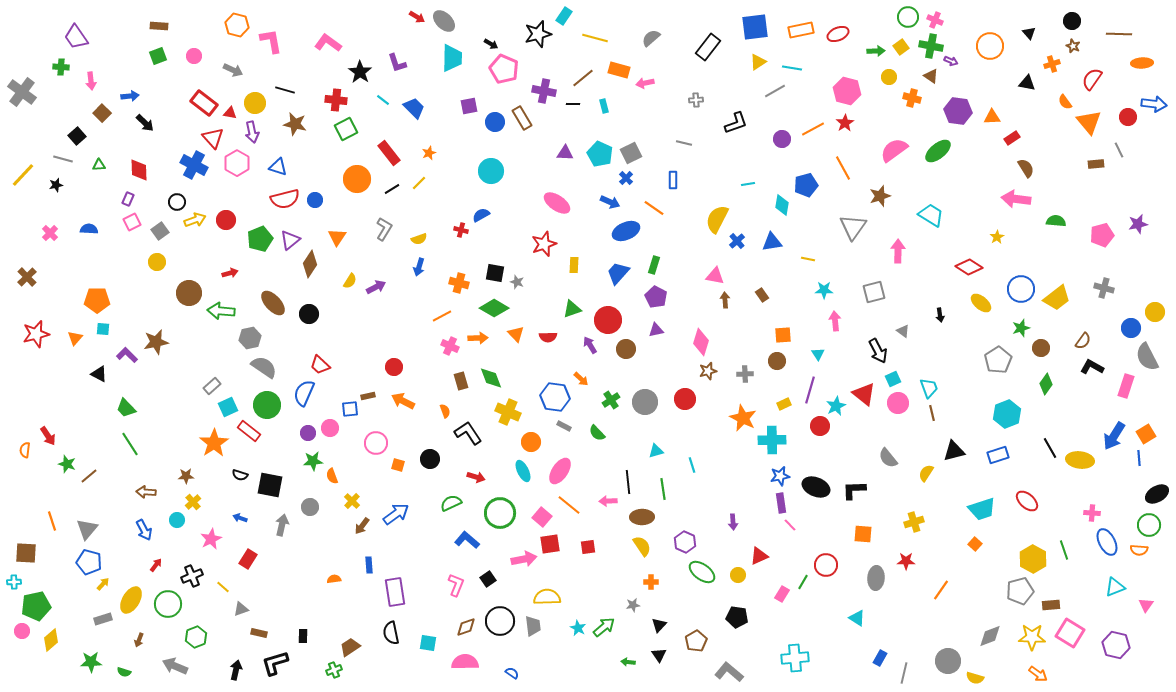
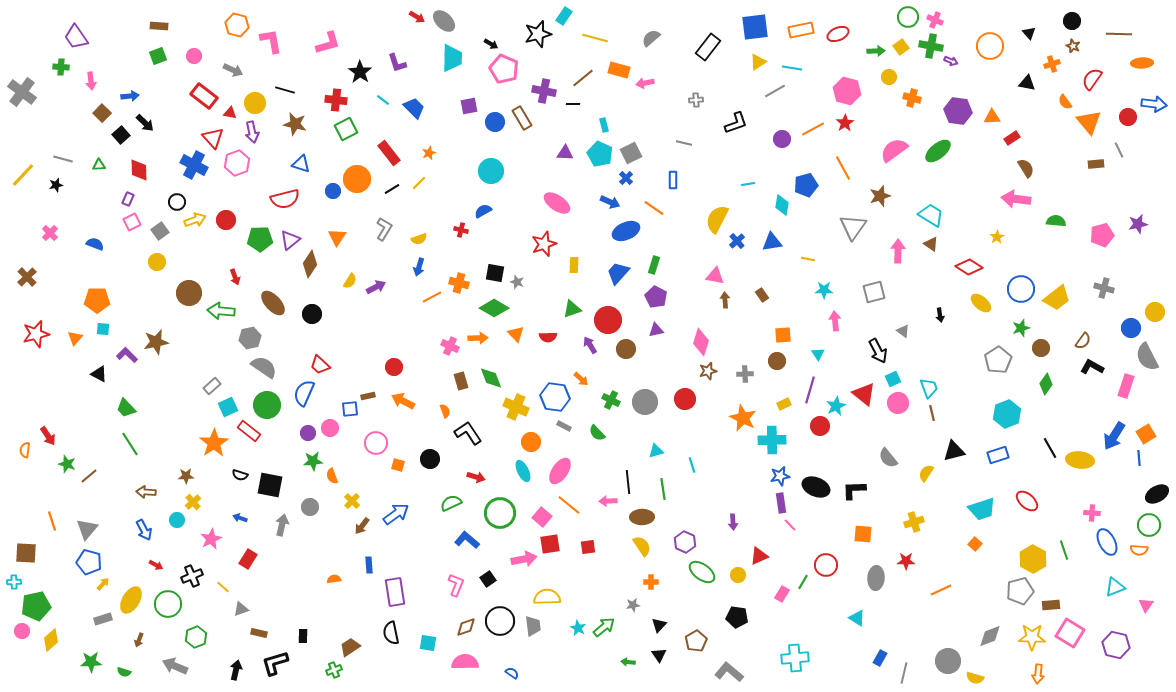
pink L-shape at (328, 43): rotated 128 degrees clockwise
brown triangle at (931, 76): moved 168 px down
red rectangle at (204, 103): moved 7 px up
cyan rectangle at (604, 106): moved 19 px down
black square at (77, 136): moved 44 px right, 1 px up
pink hexagon at (237, 163): rotated 10 degrees clockwise
blue triangle at (278, 167): moved 23 px right, 3 px up
blue circle at (315, 200): moved 18 px right, 9 px up
blue semicircle at (481, 215): moved 2 px right, 4 px up
blue semicircle at (89, 229): moved 6 px right, 15 px down; rotated 18 degrees clockwise
green pentagon at (260, 239): rotated 20 degrees clockwise
red arrow at (230, 273): moved 5 px right, 4 px down; rotated 84 degrees clockwise
black circle at (309, 314): moved 3 px right
orange line at (442, 316): moved 10 px left, 19 px up
green cross at (611, 400): rotated 30 degrees counterclockwise
yellow cross at (508, 412): moved 8 px right, 5 px up
red arrow at (156, 565): rotated 80 degrees clockwise
orange line at (941, 590): rotated 30 degrees clockwise
orange arrow at (1038, 674): rotated 60 degrees clockwise
